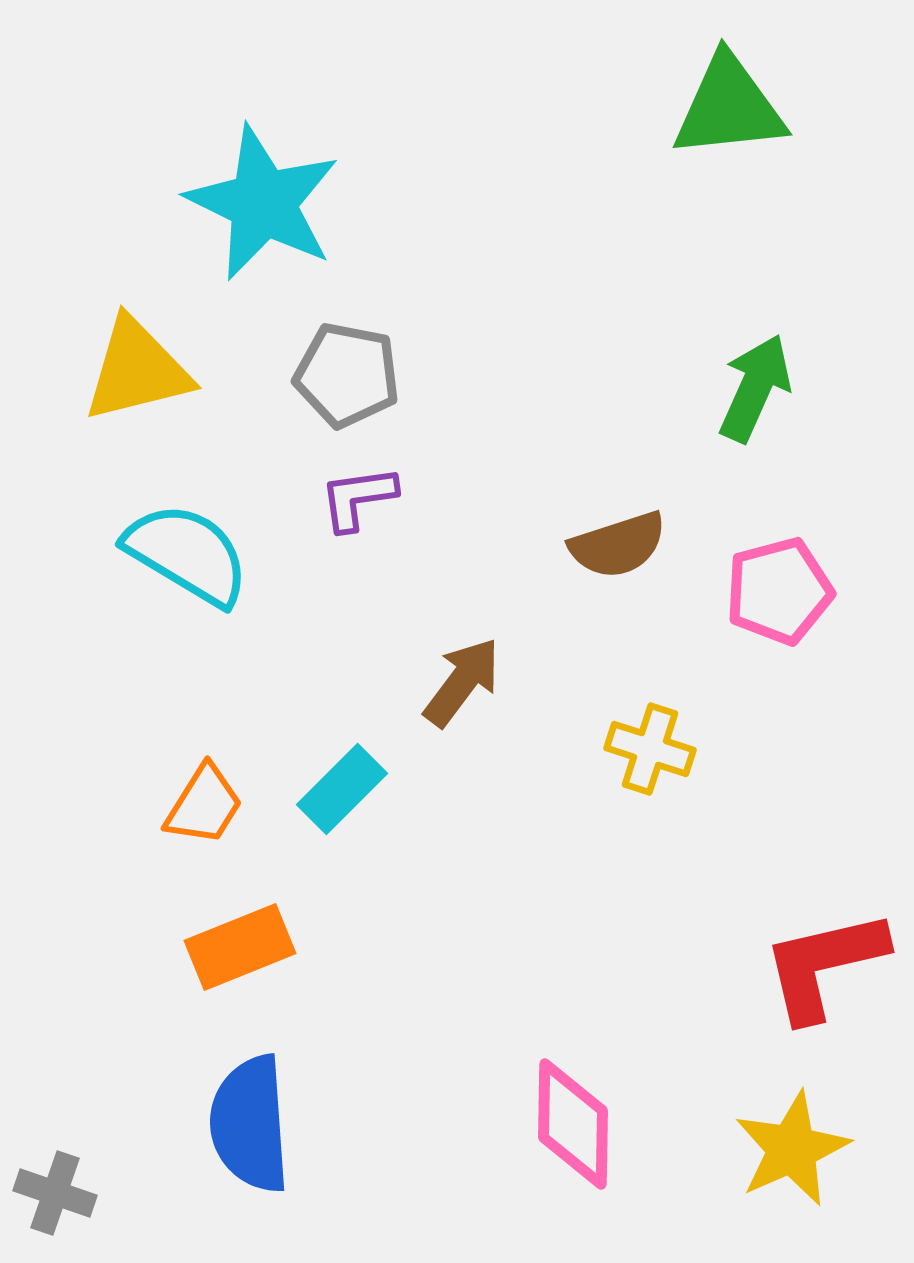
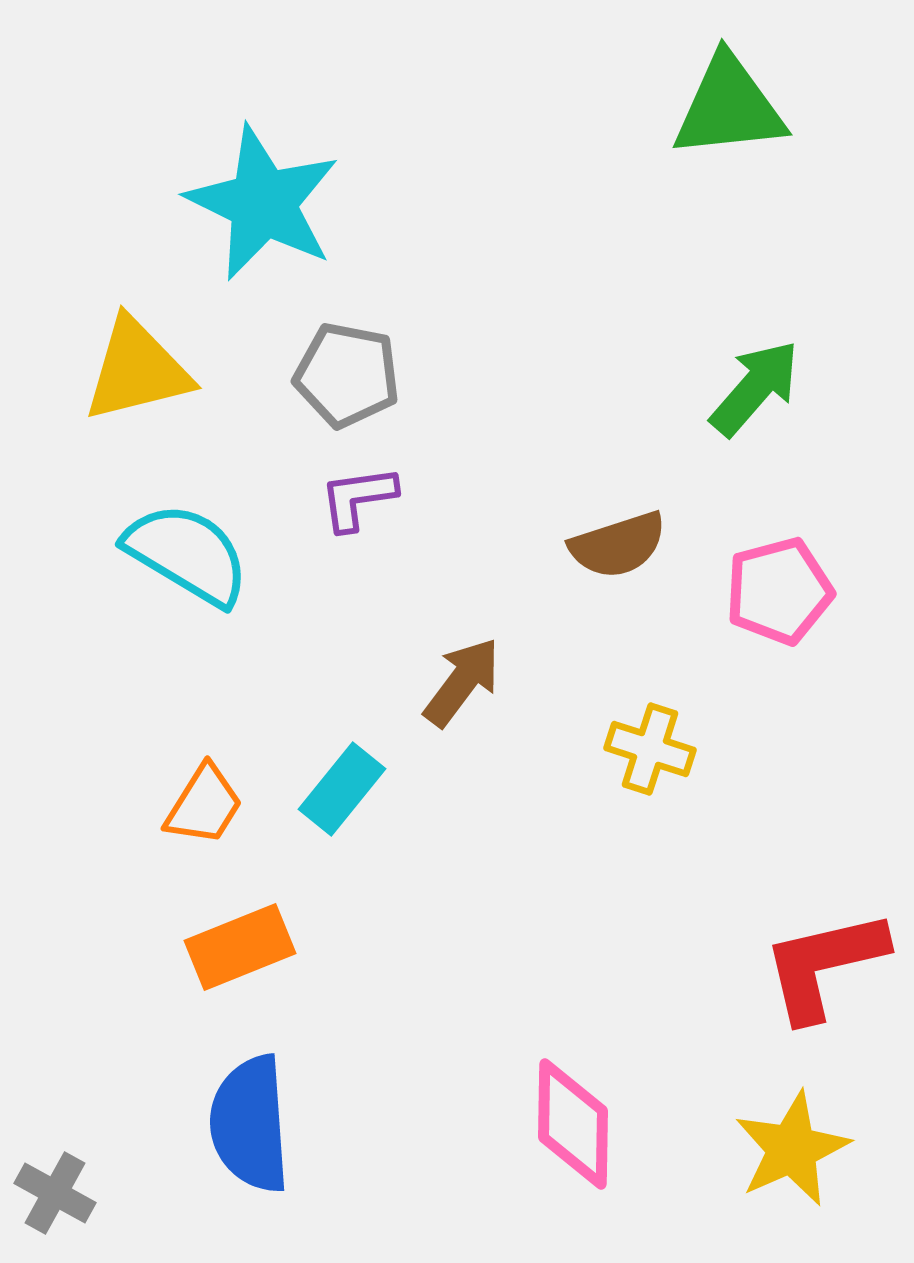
green arrow: rotated 17 degrees clockwise
cyan rectangle: rotated 6 degrees counterclockwise
gray cross: rotated 10 degrees clockwise
